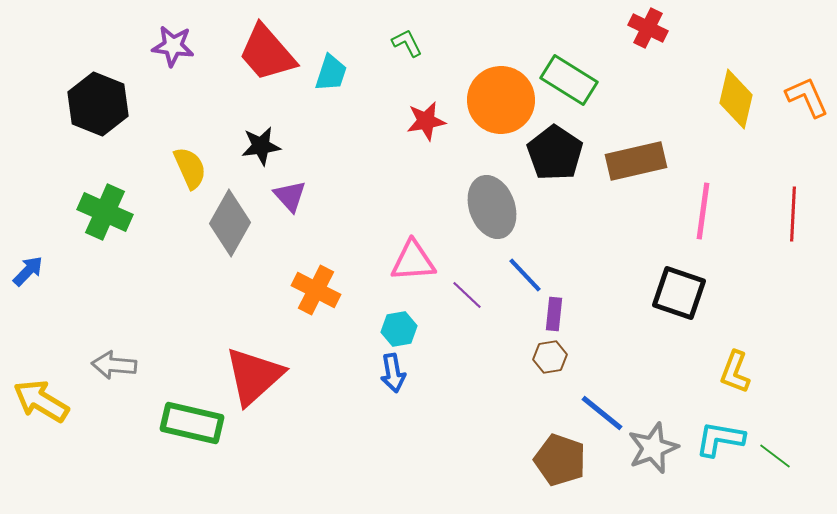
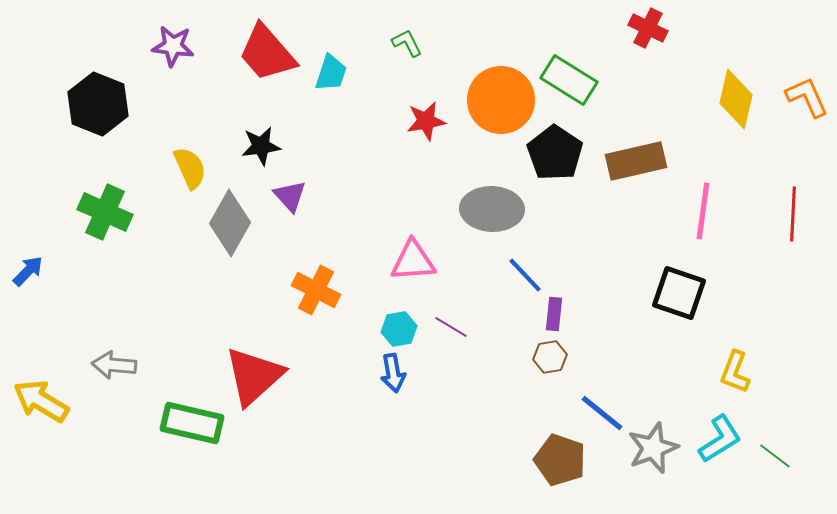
gray ellipse at (492, 207): moved 2 px down; rotated 68 degrees counterclockwise
purple line at (467, 295): moved 16 px left, 32 px down; rotated 12 degrees counterclockwise
cyan L-shape at (720, 439): rotated 138 degrees clockwise
